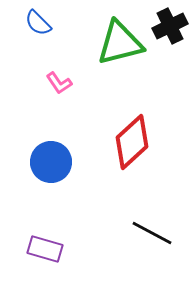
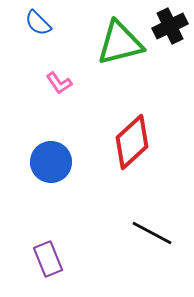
purple rectangle: moved 3 px right, 10 px down; rotated 52 degrees clockwise
